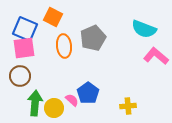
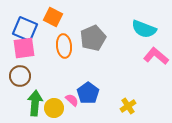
yellow cross: rotated 28 degrees counterclockwise
